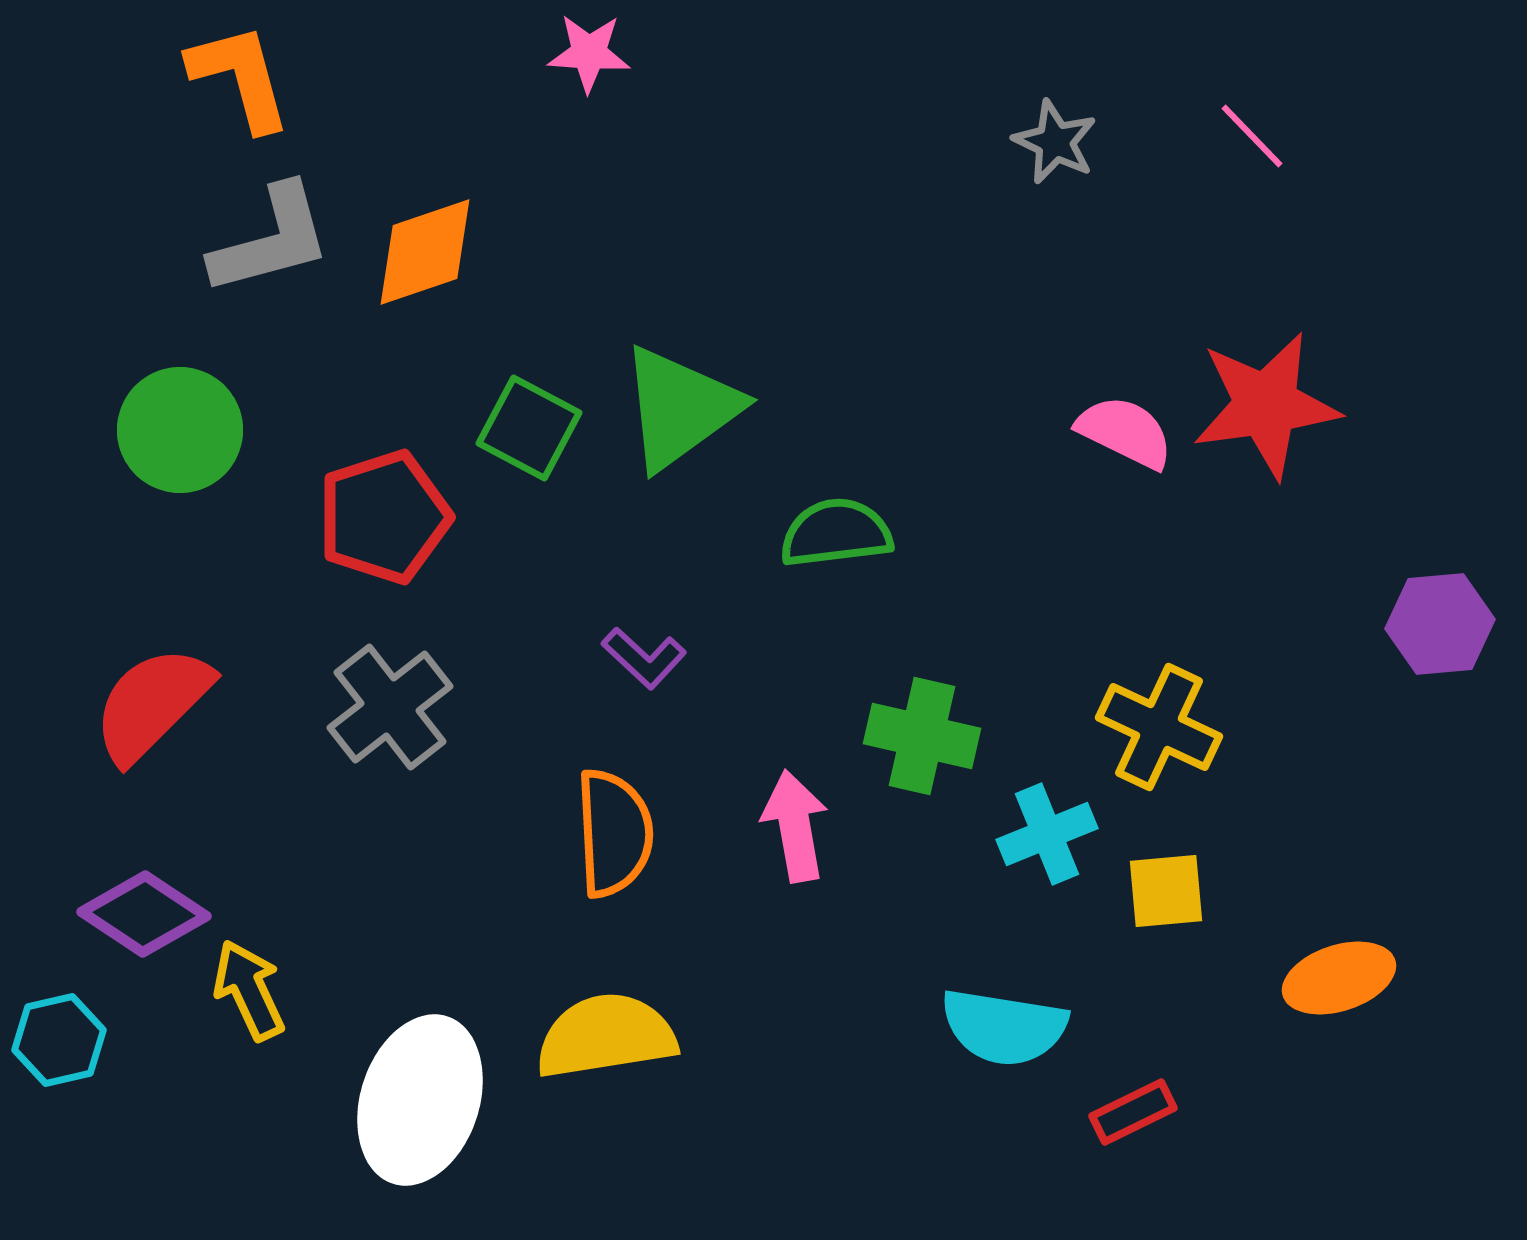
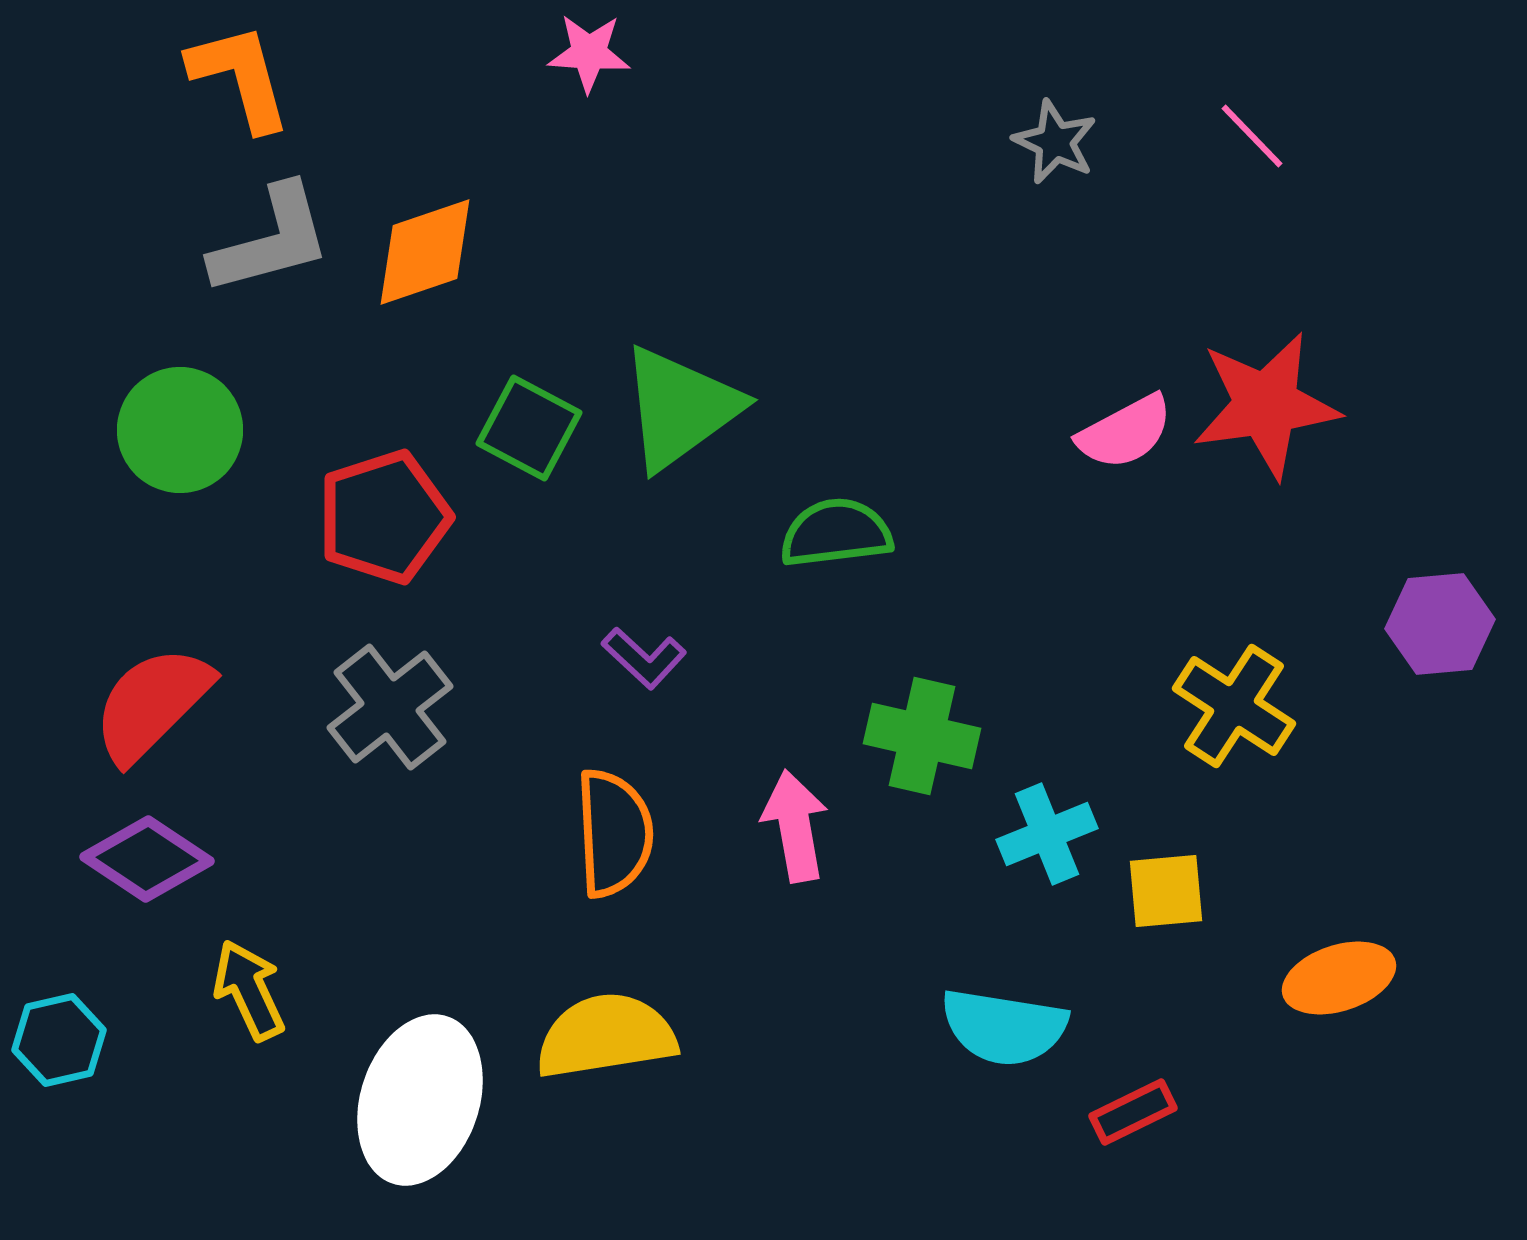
pink semicircle: rotated 126 degrees clockwise
yellow cross: moved 75 px right, 21 px up; rotated 8 degrees clockwise
purple diamond: moved 3 px right, 55 px up
